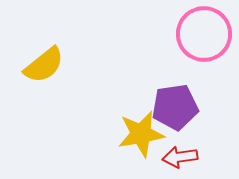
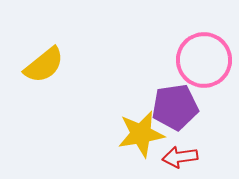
pink circle: moved 26 px down
